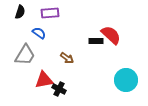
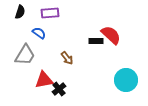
brown arrow: rotated 16 degrees clockwise
black cross: rotated 24 degrees clockwise
